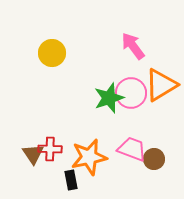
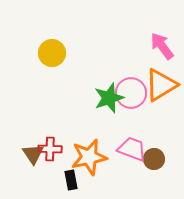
pink arrow: moved 29 px right
